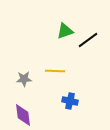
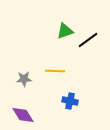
purple diamond: rotated 25 degrees counterclockwise
